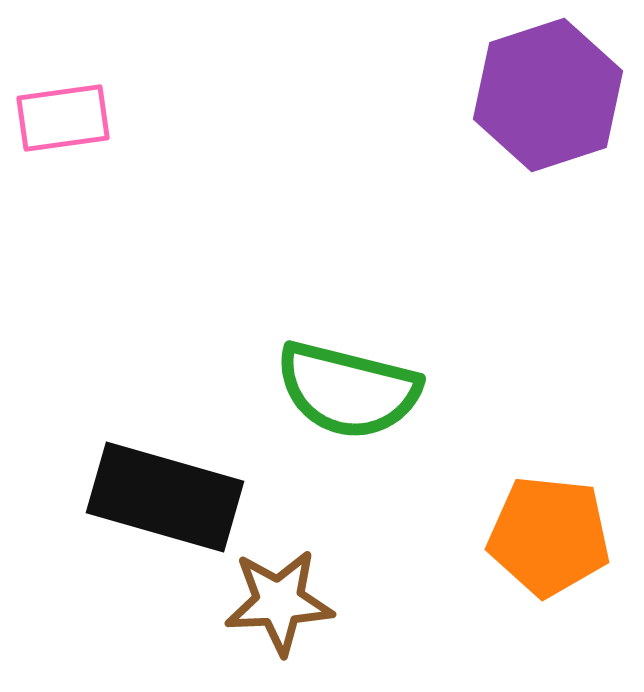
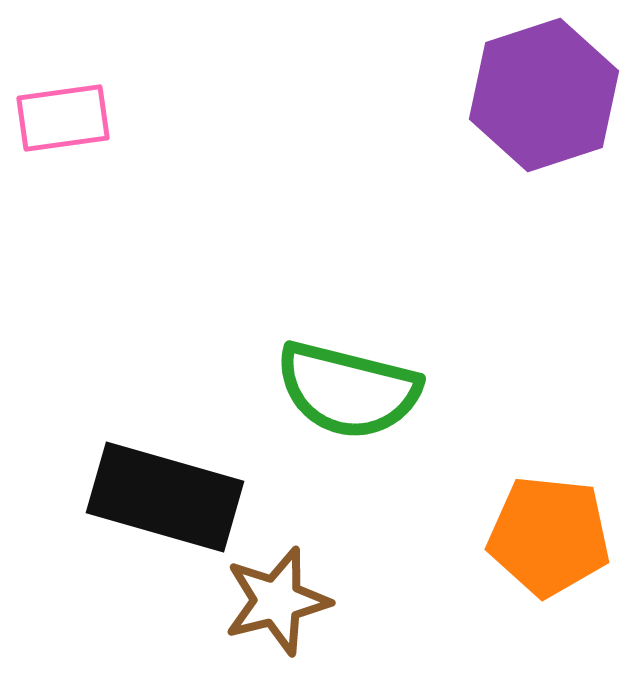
purple hexagon: moved 4 px left
brown star: moved 2 px left, 1 px up; rotated 11 degrees counterclockwise
